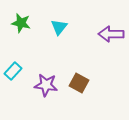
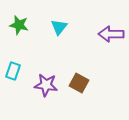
green star: moved 2 px left, 2 px down
cyan rectangle: rotated 24 degrees counterclockwise
